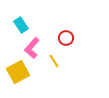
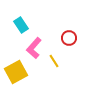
red circle: moved 3 px right
pink L-shape: moved 2 px right
yellow square: moved 2 px left
